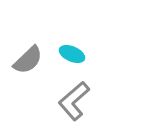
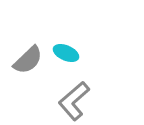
cyan ellipse: moved 6 px left, 1 px up
